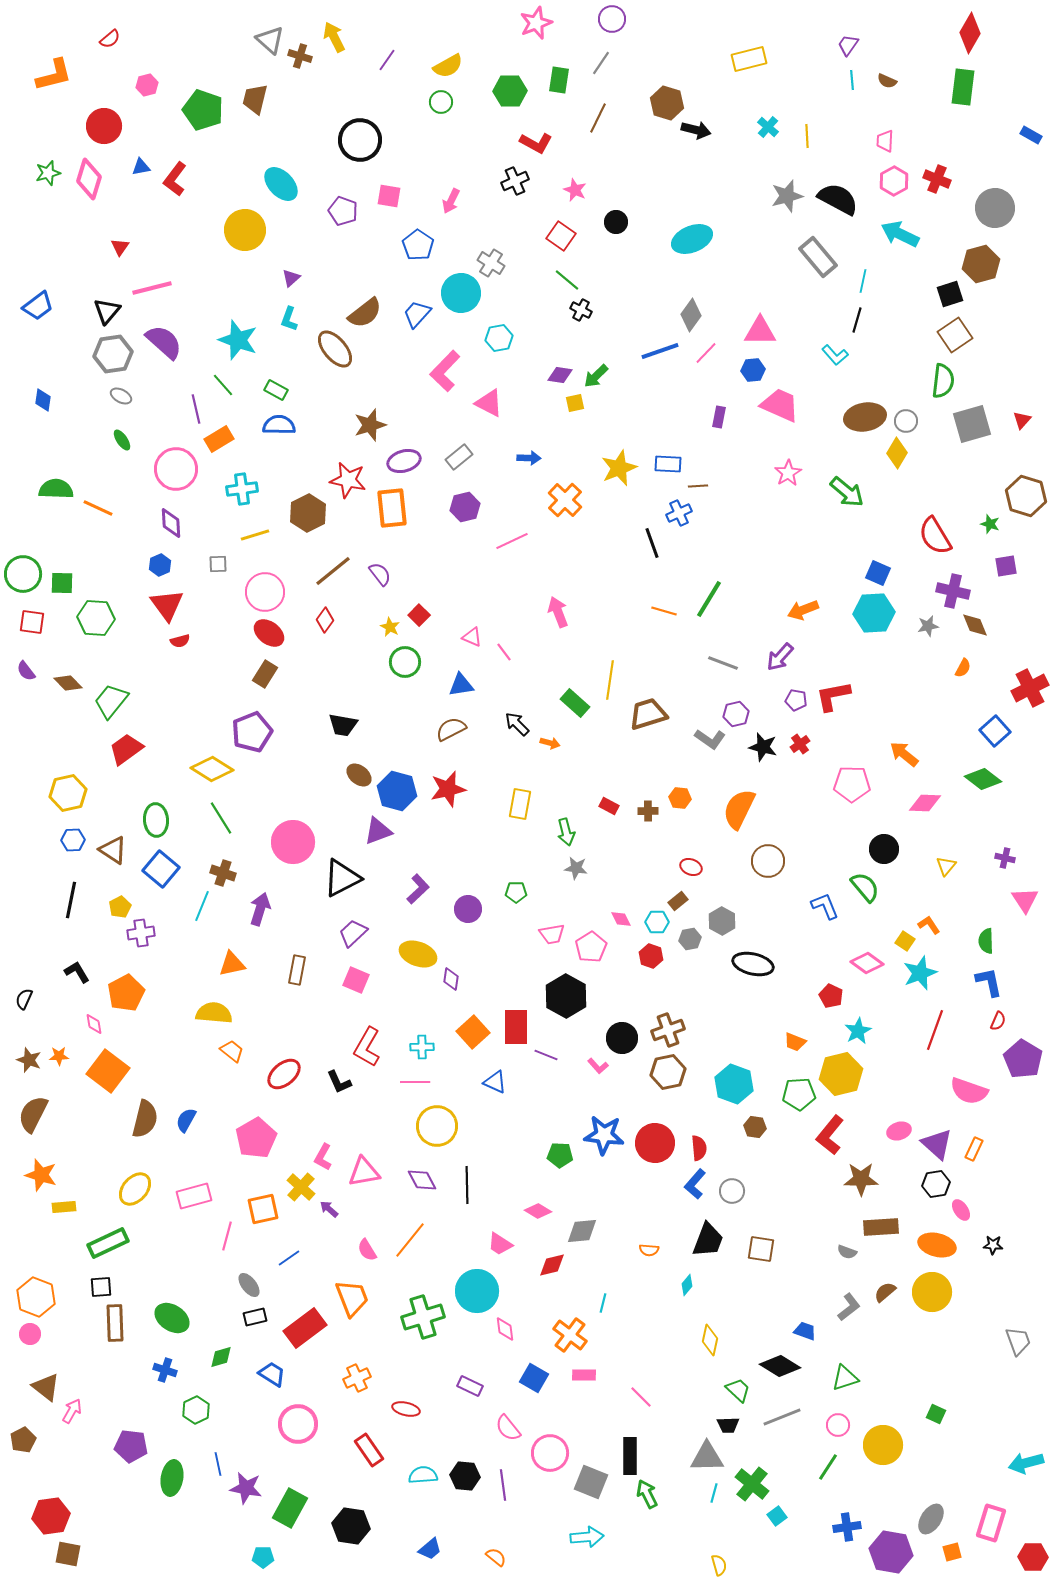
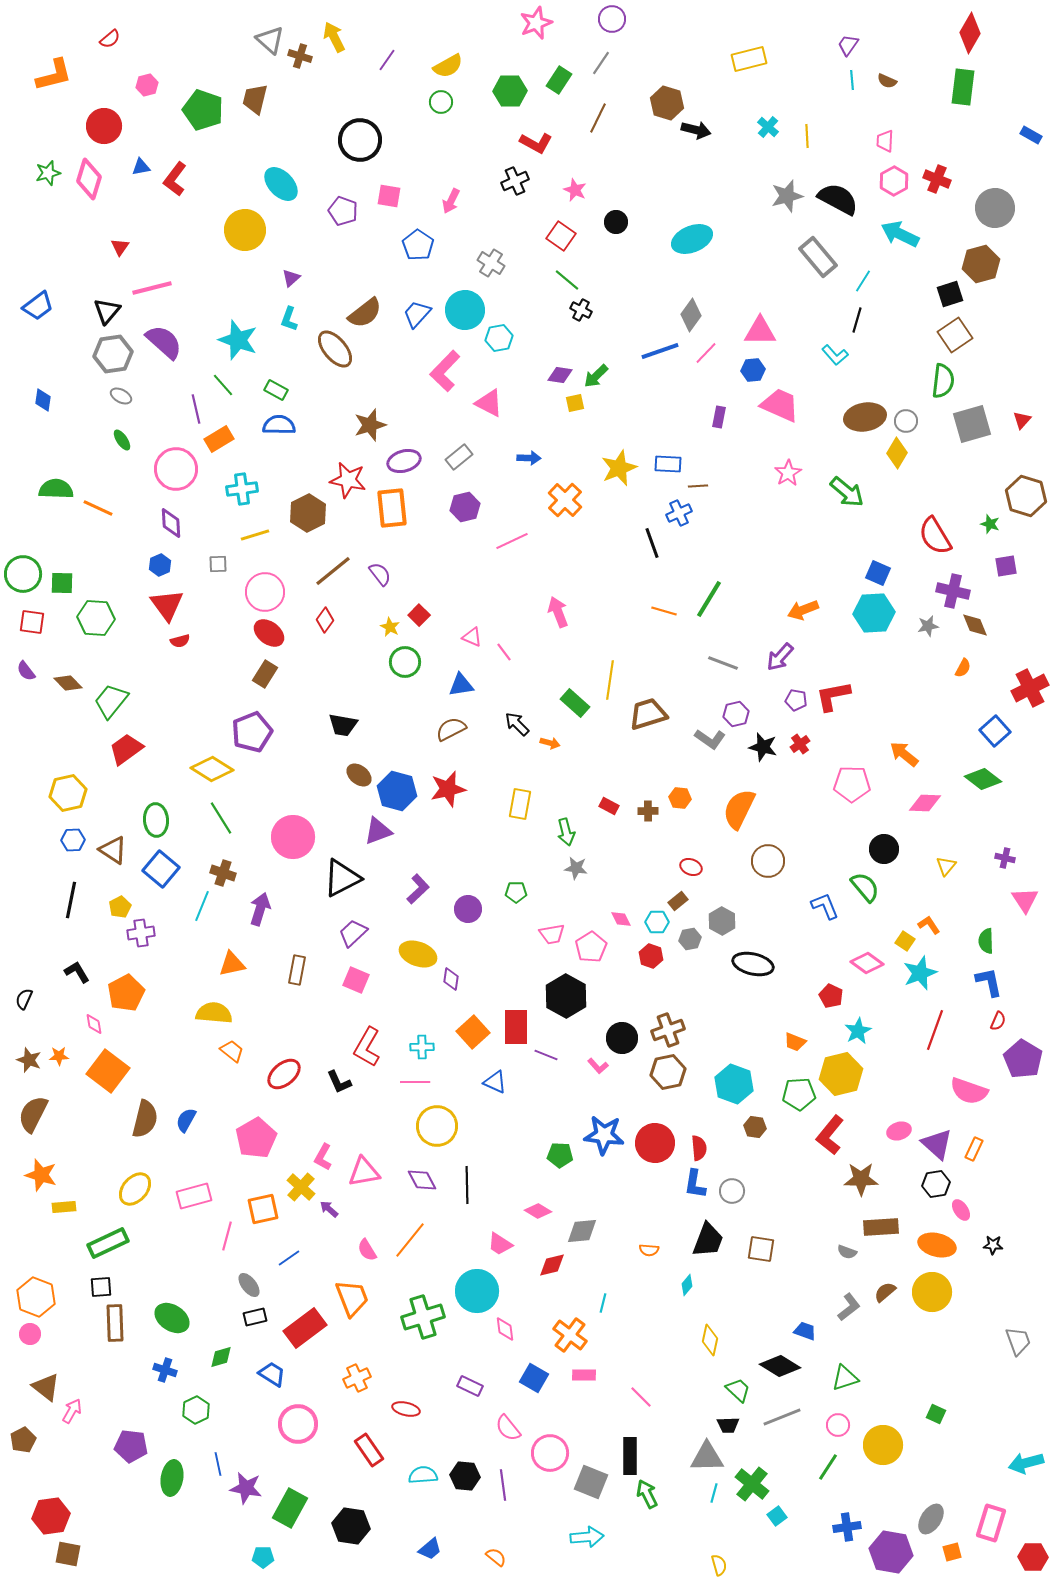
green rectangle at (559, 80): rotated 24 degrees clockwise
cyan line at (863, 281): rotated 20 degrees clockwise
cyan circle at (461, 293): moved 4 px right, 17 px down
pink circle at (293, 842): moved 5 px up
blue L-shape at (695, 1184): rotated 32 degrees counterclockwise
